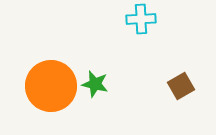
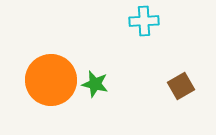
cyan cross: moved 3 px right, 2 px down
orange circle: moved 6 px up
